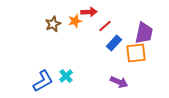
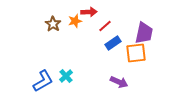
brown star: rotated 14 degrees counterclockwise
blue rectangle: moved 1 px left; rotated 14 degrees clockwise
